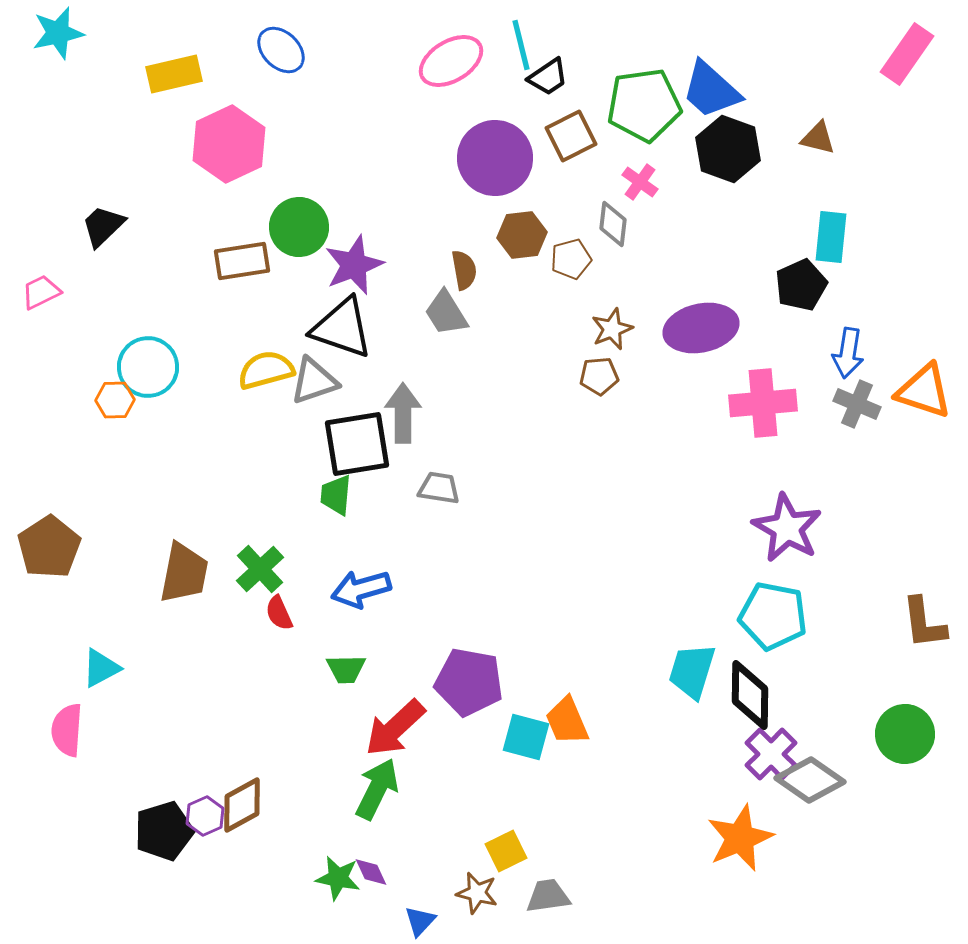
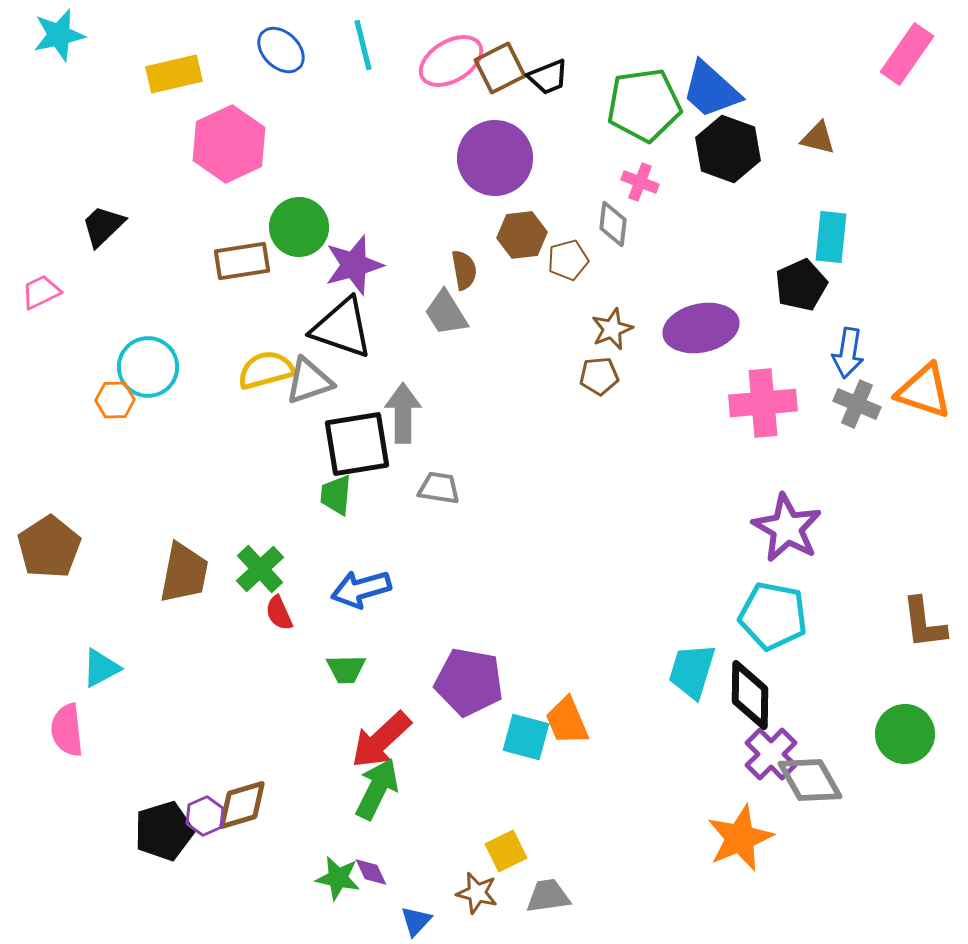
cyan star at (58, 33): moved 1 px right, 2 px down
cyan line at (521, 45): moved 158 px left
black trapezoid at (548, 77): rotated 12 degrees clockwise
brown square at (571, 136): moved 71 px left, 68 px up
pink cross at (640, 182): rotated 15 degrees counterclockwise
brown pentagon at (571, 259): moved 3 px left, 1 px down
purple star at (354, 265): rotated 6 degrees clockwise
gray triangle at (314, 381): moved 5 px left
red arrow at (395, 728): moved 14 px left, 12 px down
pink semicircle at (67, 730): rotated 10 degrees counterclockwise
gray diamond at (810, 780): rotated 26 degrees clockwise
brown diamond at (242, 805): rotated 12 degrees clockwise
blue triangle at (420, 921): moved 4 px left
